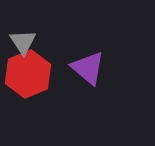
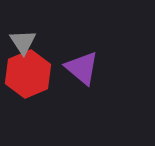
purple triangle: moved 6 px left
